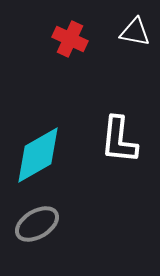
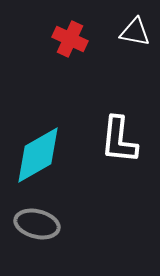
gray ellipse: rotated 45 degrees clockwise
